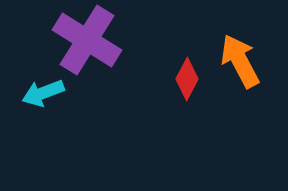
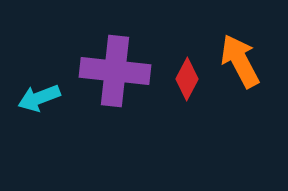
purple cross: moved 28 px right, 31 px down; rotated 26 degrees counterclockwise
cyan arrow: moved 4 px left, 5 px down
